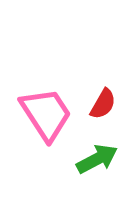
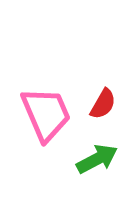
pink trapezoid: rotated 10 degrees clockwise
